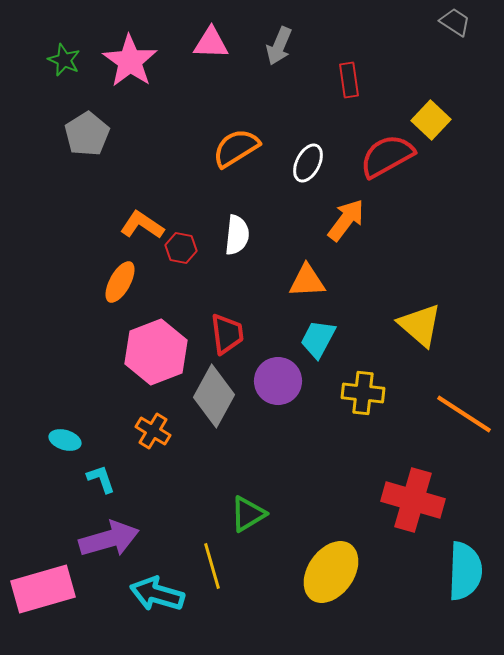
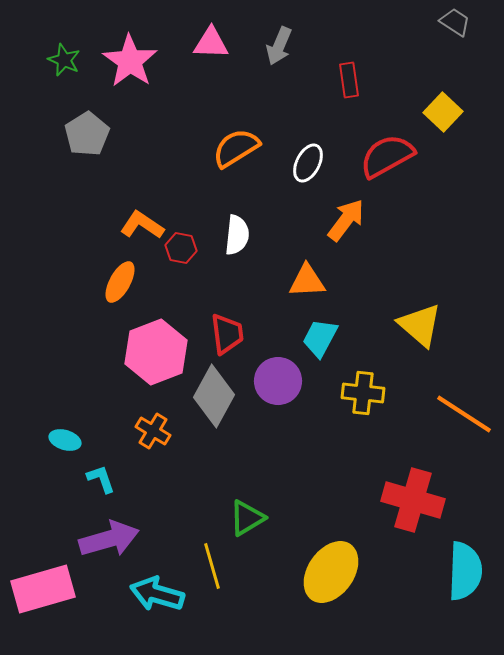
yellow square: moved 12 px right, 8 px up
cyan trapezoid: moved 2 px right, 1 px up
green triangle: moved 1 px left, 4 px down
